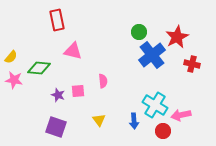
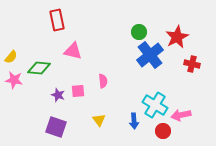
blue cross: moved 2 px left
